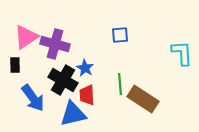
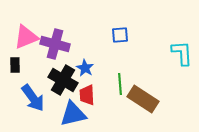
pink triangle: rotated 12 degrees clockwise
